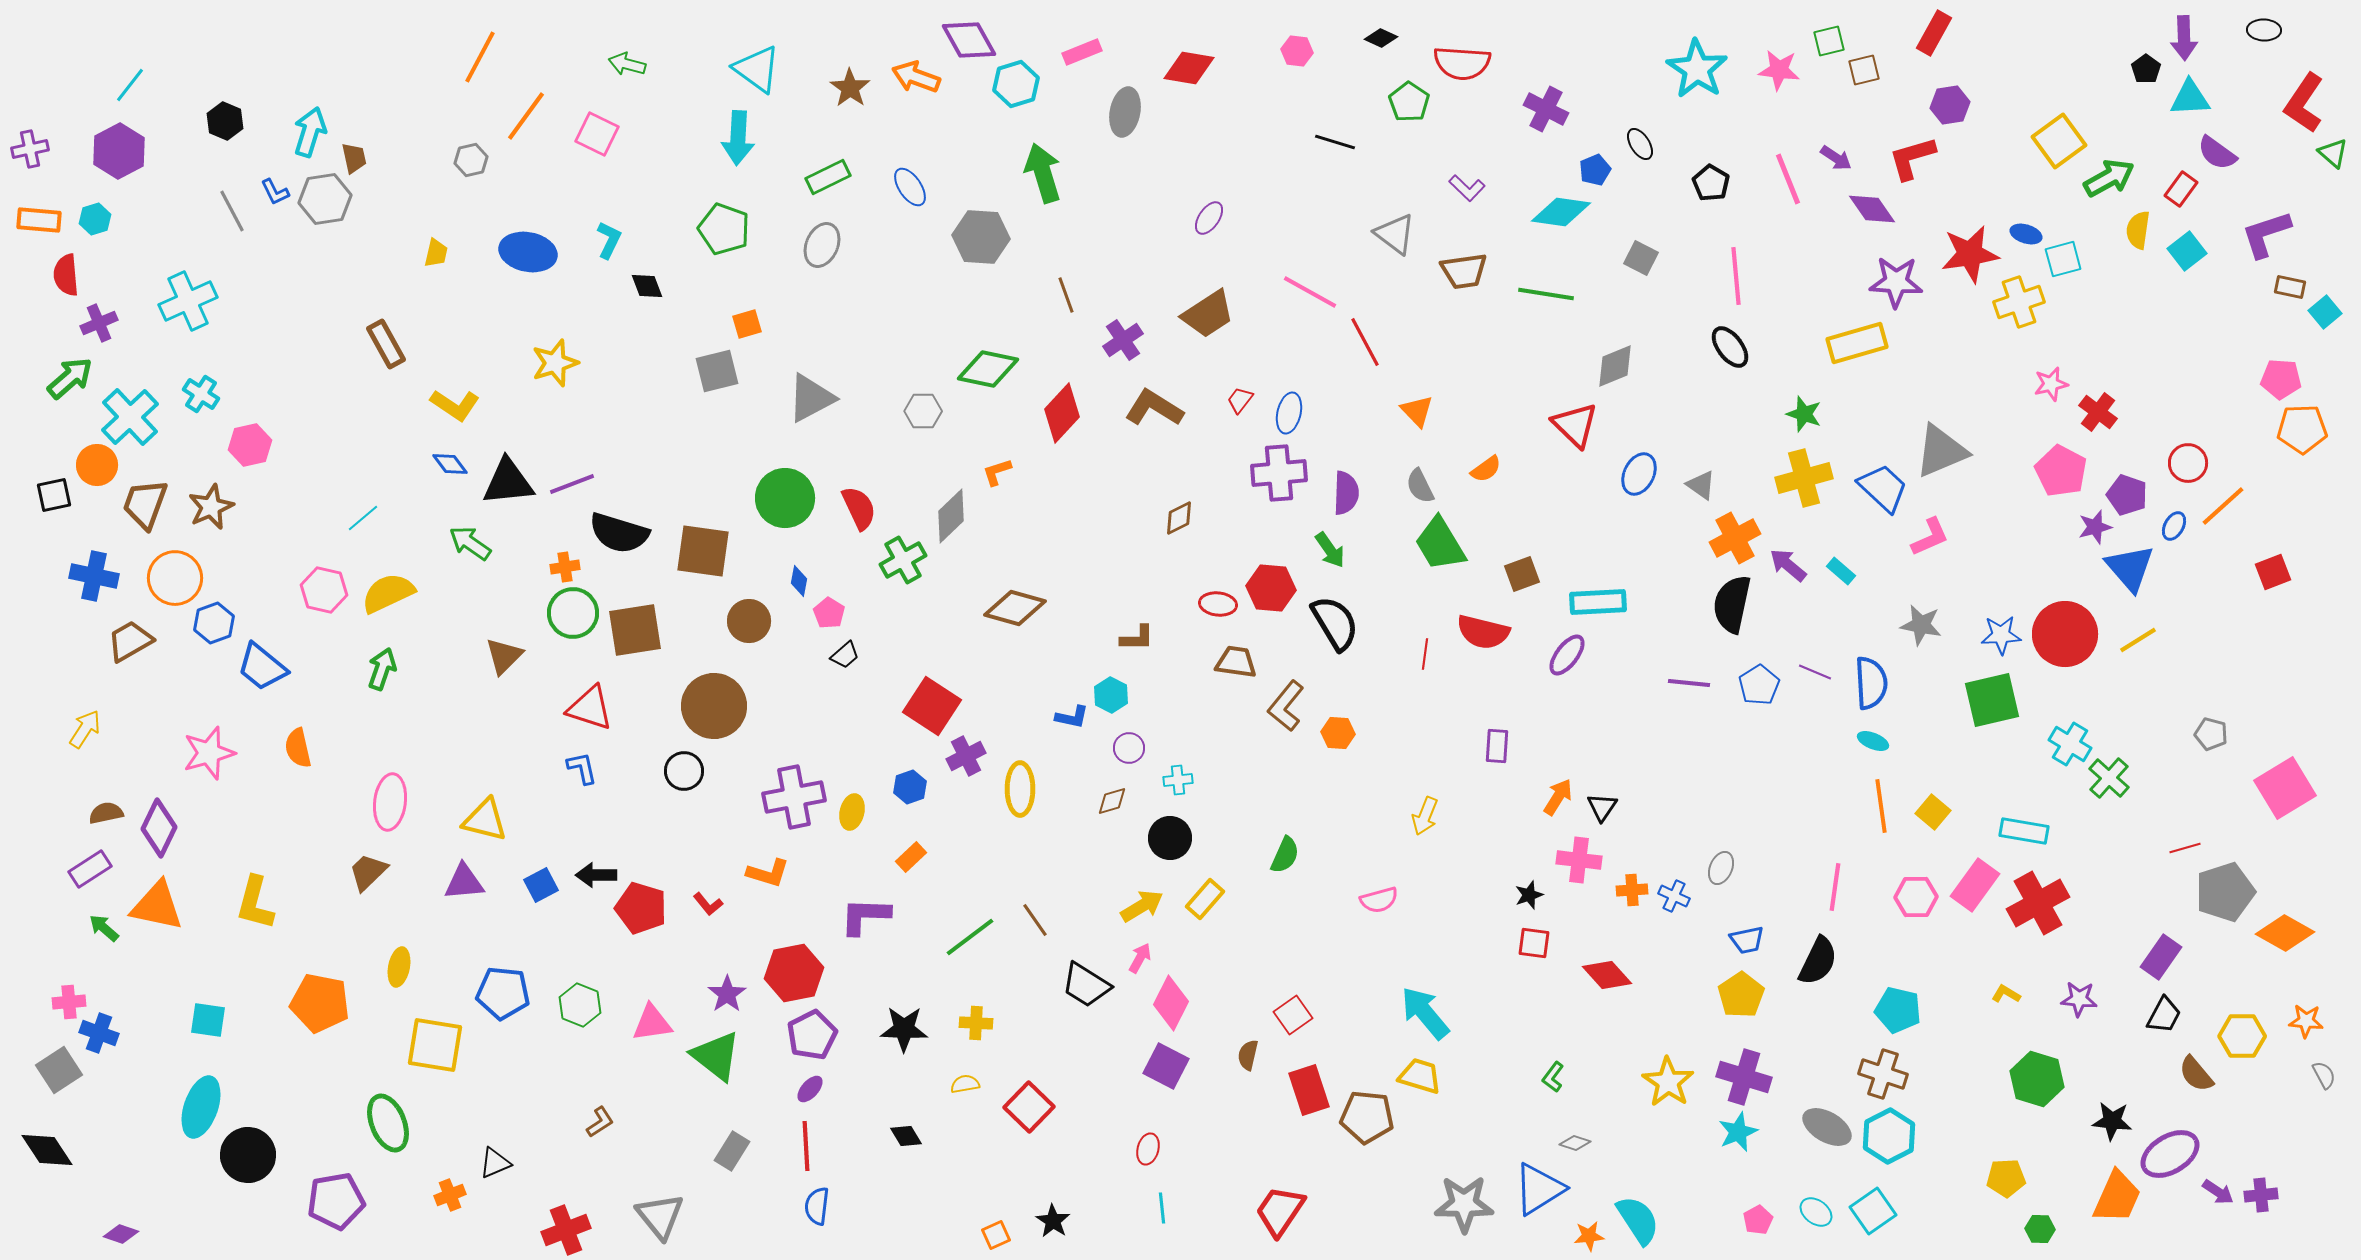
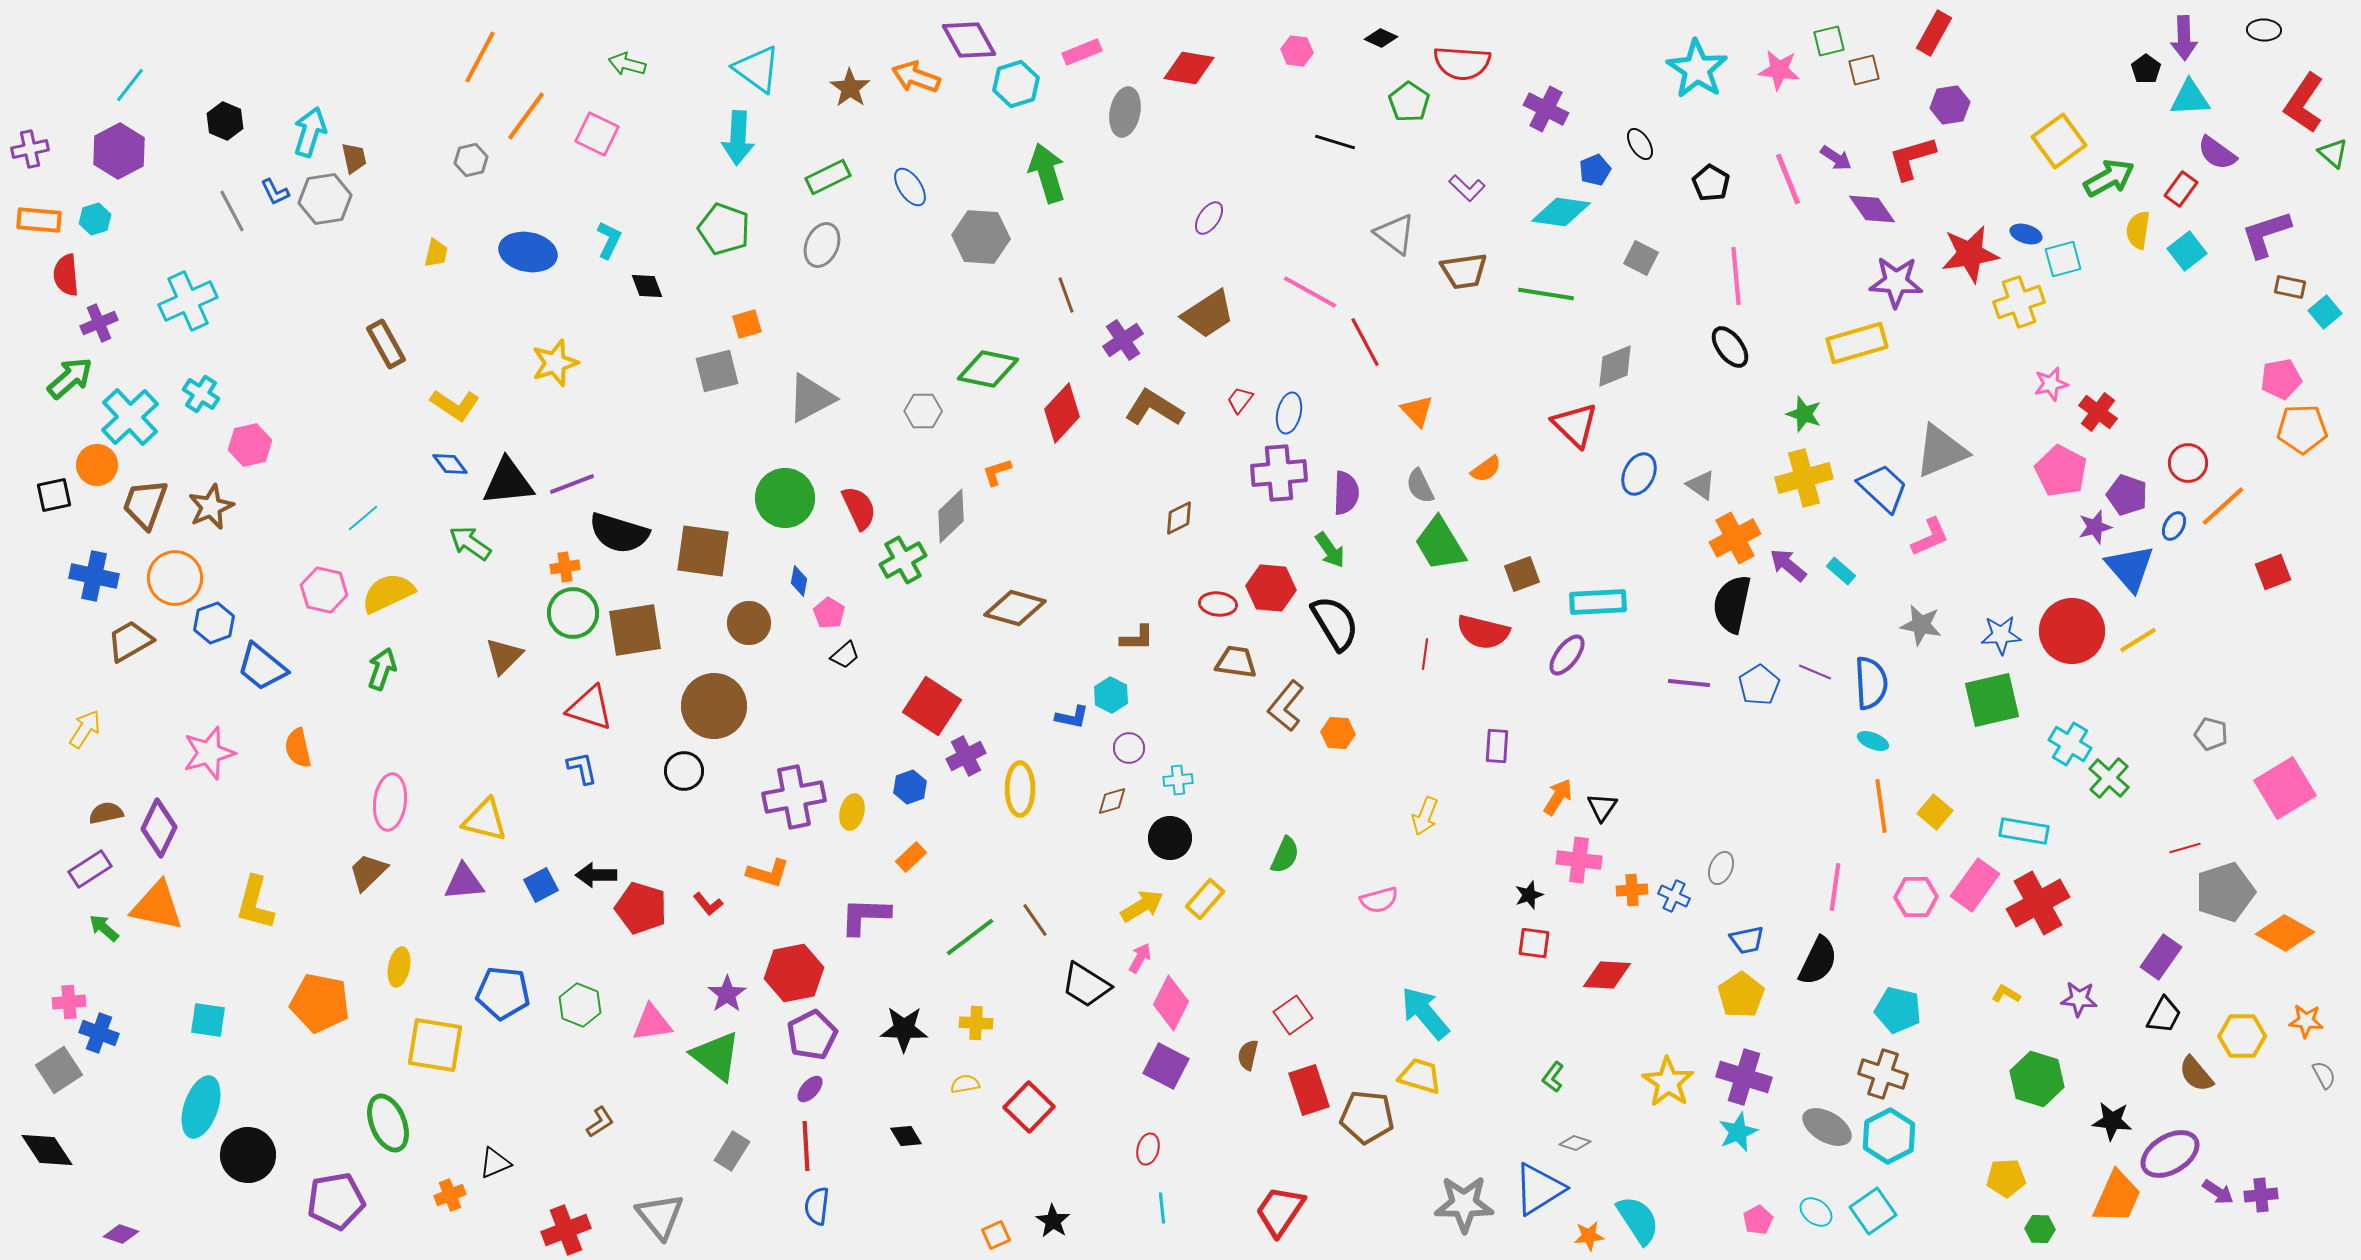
green arrow at (1043, 173): moved 4 px right
pink pentagon at (2281, 379): rotated 15 degrees counterclockwise
brown circle at (749, 621): moved 2 px down
red circle at (2065, 634): moved 7 px right, 3 px up
yellow square at (1933, 812): moved 2 px right
red diamond at (1607, 975): rotated 45 degrees counterclockwise
